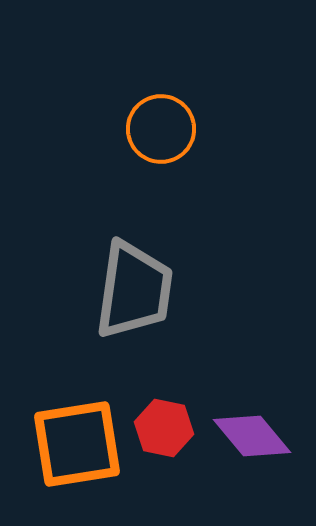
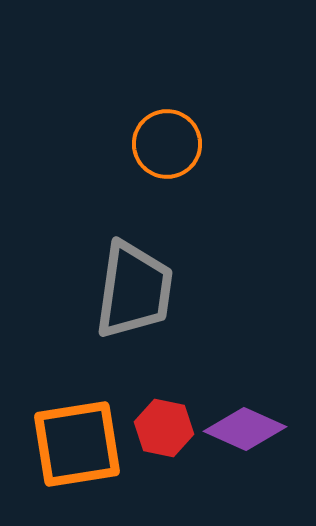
orange circle: moved 6 px right, 15 px down
purple diamond: moved 7 px left, 7 px up; rotated 26 degrees counterclockwise
